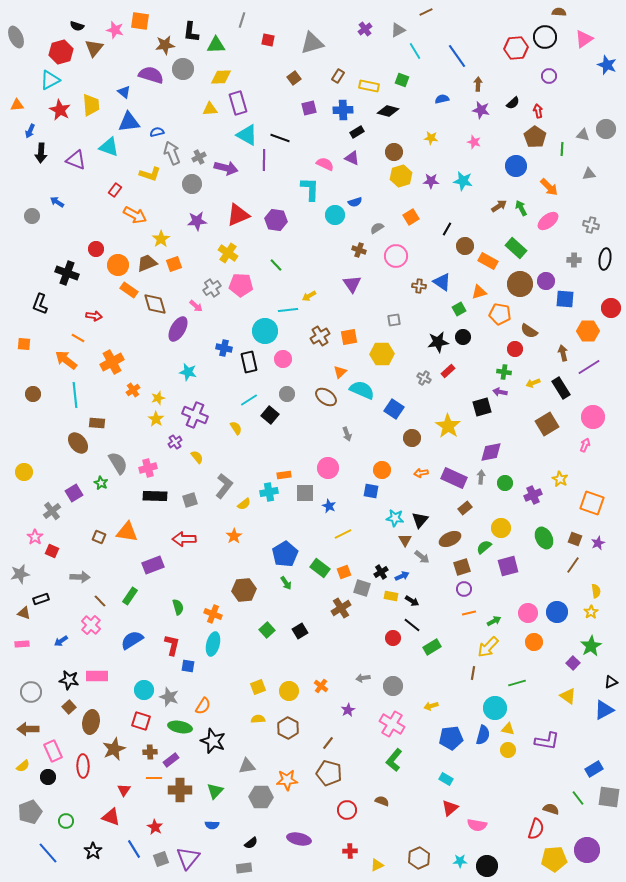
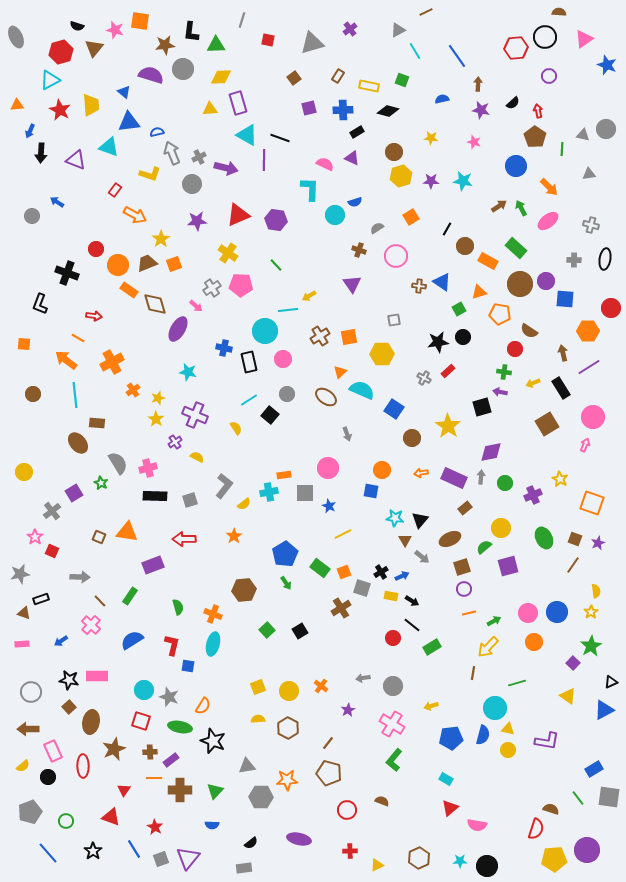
purple cross at (365, 29): moved 15 px left
yellow semicircle at (197, 457): rotated 24 degrees counterclockwise
